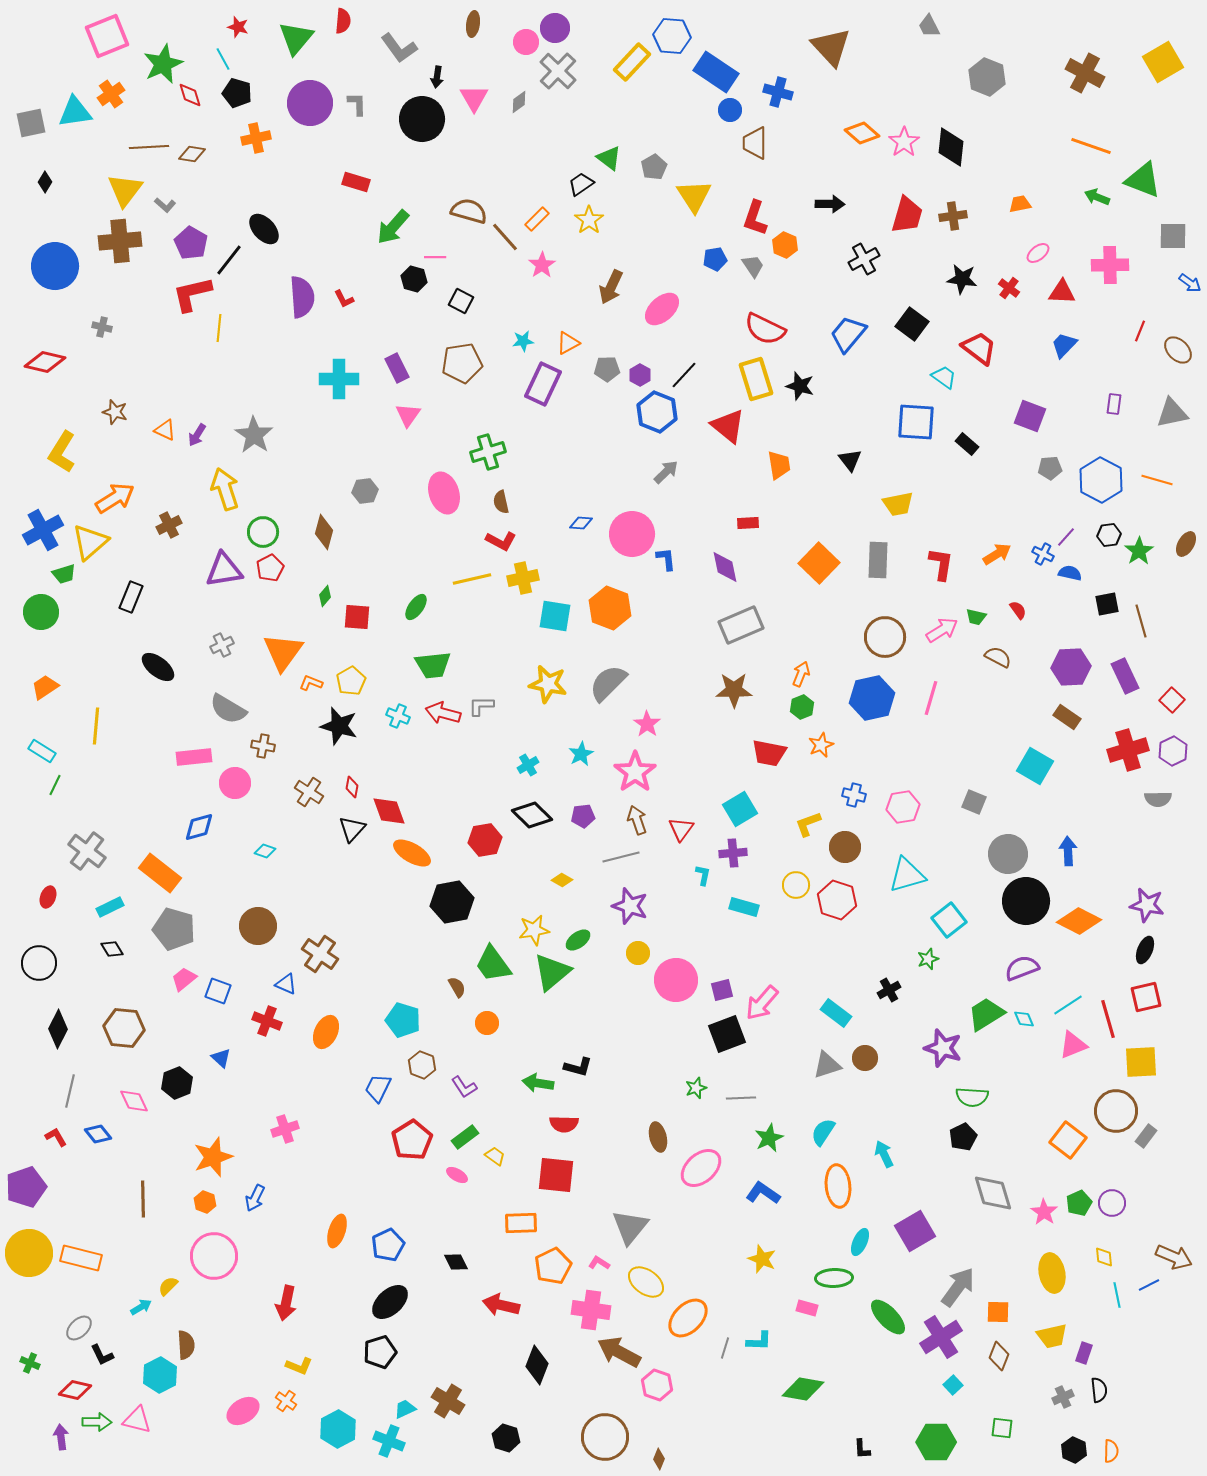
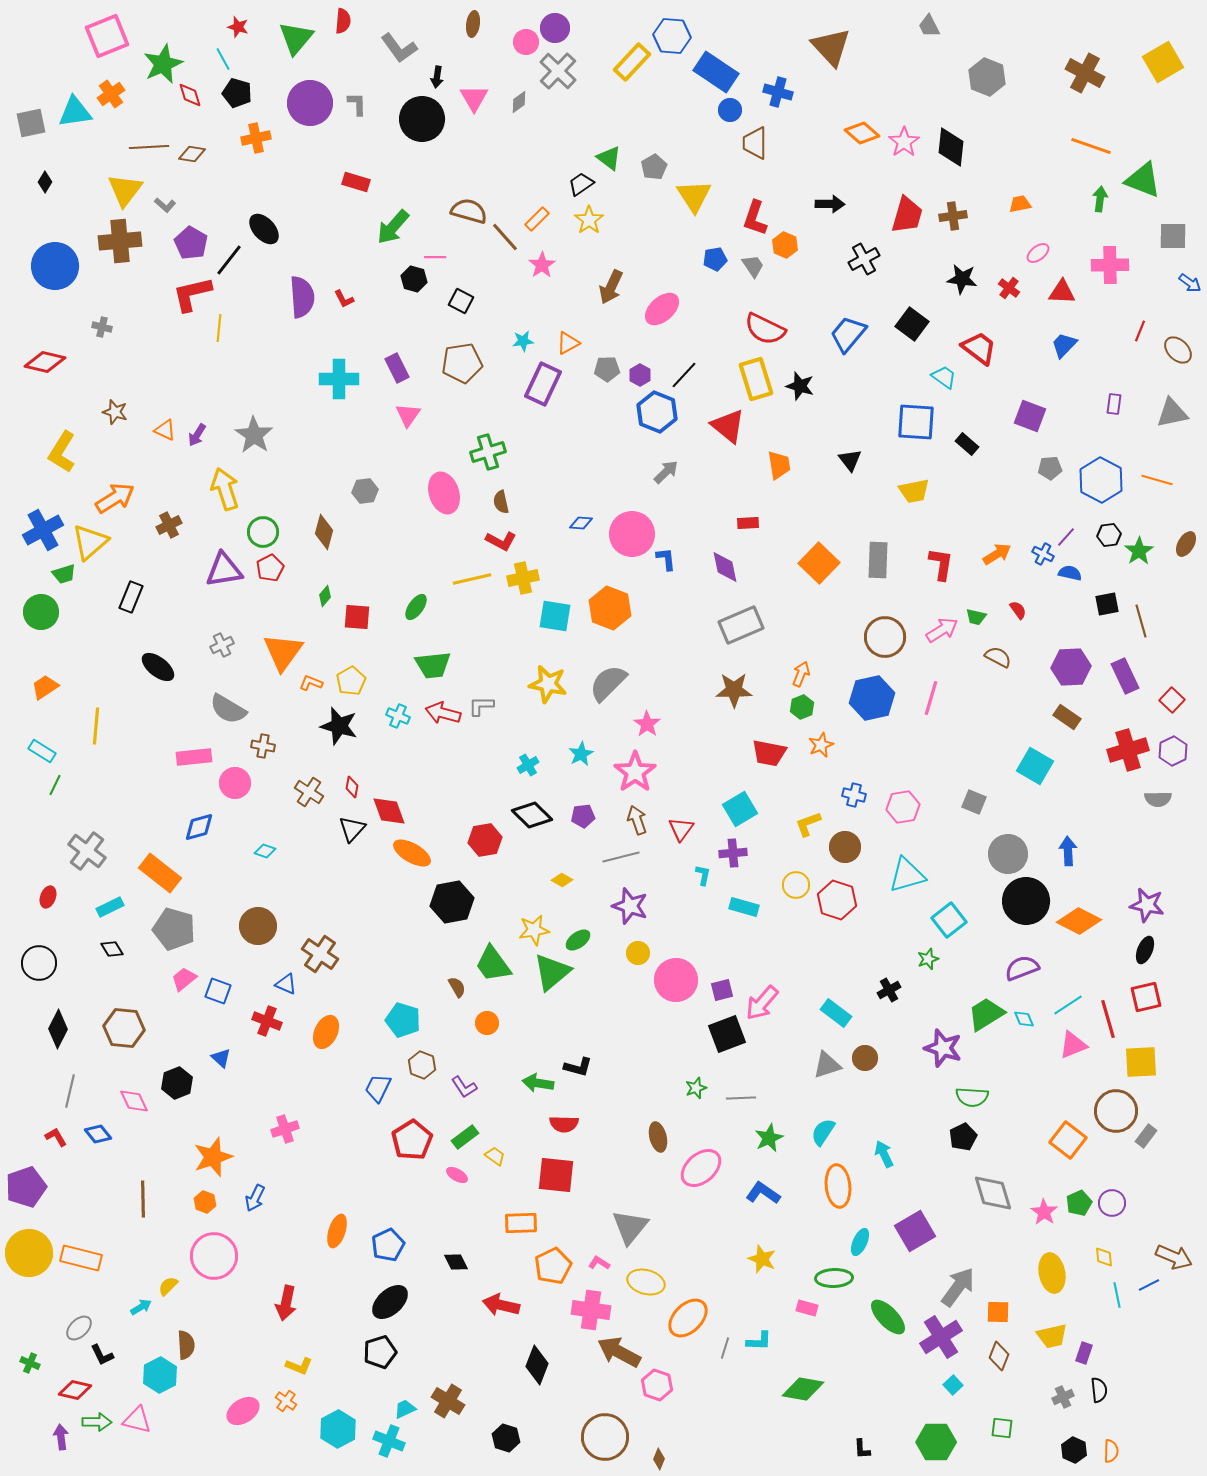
green arrow at (1097, 197): moved 3 px right, 2 px down; rotated 75 degrees clockwise
yellow trapezoid at (898, 504): moved 16 px right, 13 px up
yellow ellipse at (646, 1282): rotated 21 degrees counterclockwise
